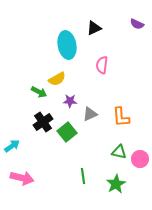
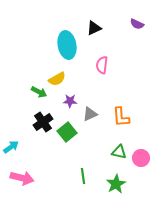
cyan arrow: moved 1 px left, 1 px down
pink circle: moved 1 px right, 1 px up
